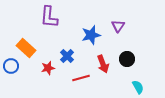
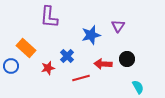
red arrow: rotated 114 degrees clockwise
